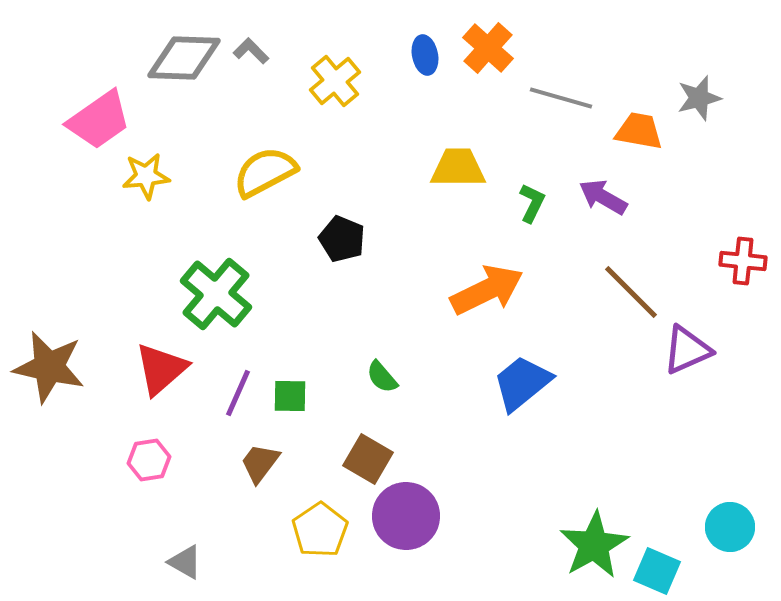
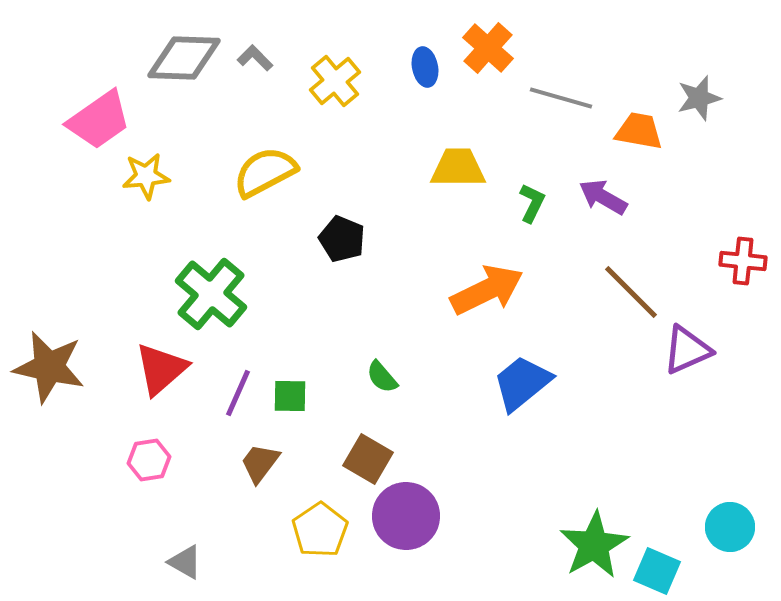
gray L-shape: moved 4 px right, 7 px down
blue ellipse: moved 12 px down
green cross: moved 5 px left
